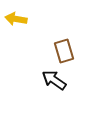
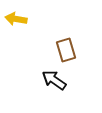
brown rectangle: moved 2 px right, 1 px up
